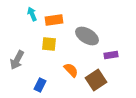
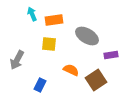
orange semicircle: rotated 21 degrees counterclockwise
